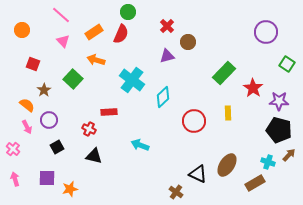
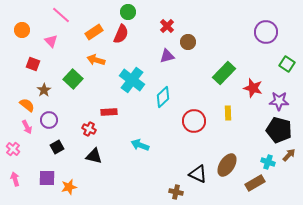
pink triangle at (63, 41): moved 12 px left
red star at (253, 88): rotated 18 degrees counterclockwise
orange star at (70, 189): moved 1 px left, 2 px up
brown cross at (176, 192): rotated 24 degrees counterclockwise
